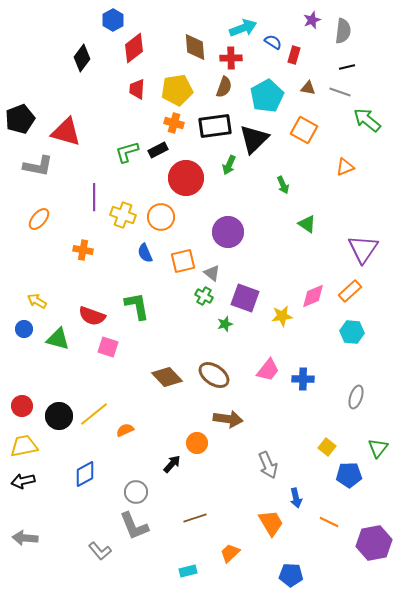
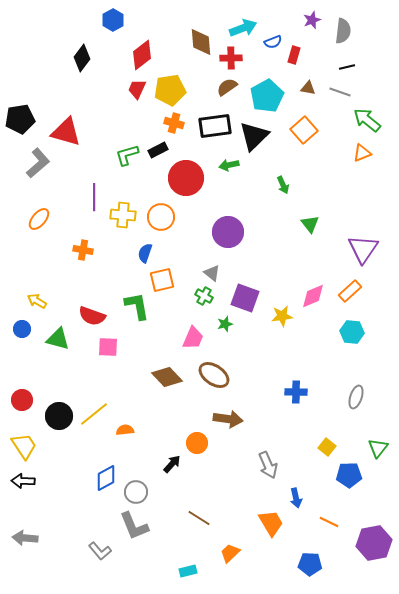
blue semicircle at (273, 42): rotated 126 degrees clockwise
brown diamond at (195, 47): moved 6 px right, 5 px up
red diamond at (134, 48): moved 8 px right, 7 px down
brown semicircle at (224, 87): moved 3 px right; rotated 145 degrees counterclockwise
red trapezoid at (137, 89): rotated 20 degrees clockwise
yellow pentagon at (177, 90): moved 7 px left
black pentagon at (20, 119): rotated 12 degrees clockwise
orange square at (304, 130): rotated 20 degrees clockwise
black triangle at (254, 139): moved 3 px up
green L-shape at (127, 152): moved 3 px down
green arrow at (229, 165): rotated 54 degrees clockwise
gray L-shape at (38, 166): moved 3 px up; rotated 52 degrees counterclockwise
orange triangle at (345, 167): moved 17 px right, 14 px up
yellow cross at (123, 215): rotated 15 degrees counterclockwise
green triangle at (307, 224): moved 3 px right; rotated 18 degrees clockwise
blue semicircle at (145, 253): rotated 42 degrees clockwise
orange square at (183, 261): moved 21 px left, 19 px down
blue circle at (24, 329): moved 2 px left
pink square at (108, 347): rotated 15 degrees counterclockwise
pink trapezoid at (268, 370): moved 75 px left, 32 px up; rotated 15 degrees counterclockwise
blue cross at (303, 379): moved 7 px left, 13 px down
red circle at (22, 406): moved 6 px up
orange semicircle at (125, 430): rotated 18 degrees clockwise
yellow trapezoid at (24, 446): rotated 68 degrees clockwise
blue diamond at (85, 474): moved 21 px right, 4 px down
black arrow at (23, 481): rotated 15 degrees clockwise
brown line at (195, 518): moved 4 px right; rotated 50 degrees clockwise
blue pentagon at (291, 575): moved 19 px right, 11 px up
